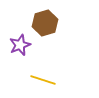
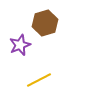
yellow line: moved 4 px left; rotated 45 degrees counterclockwise
